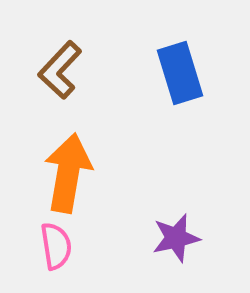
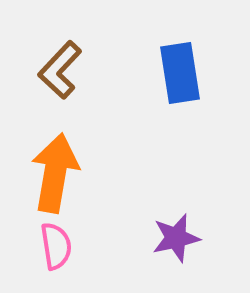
blue rectangle: rotated 8 degrees clockwise
orange arrow: moved 13 px left
